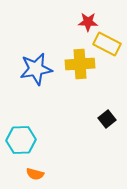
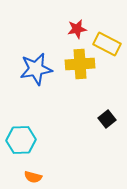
red star: moved 11 px left, 7 px down; rotated 12 degrees counterclockwise
orange semicircle: moved 2 px left, 3 px down
